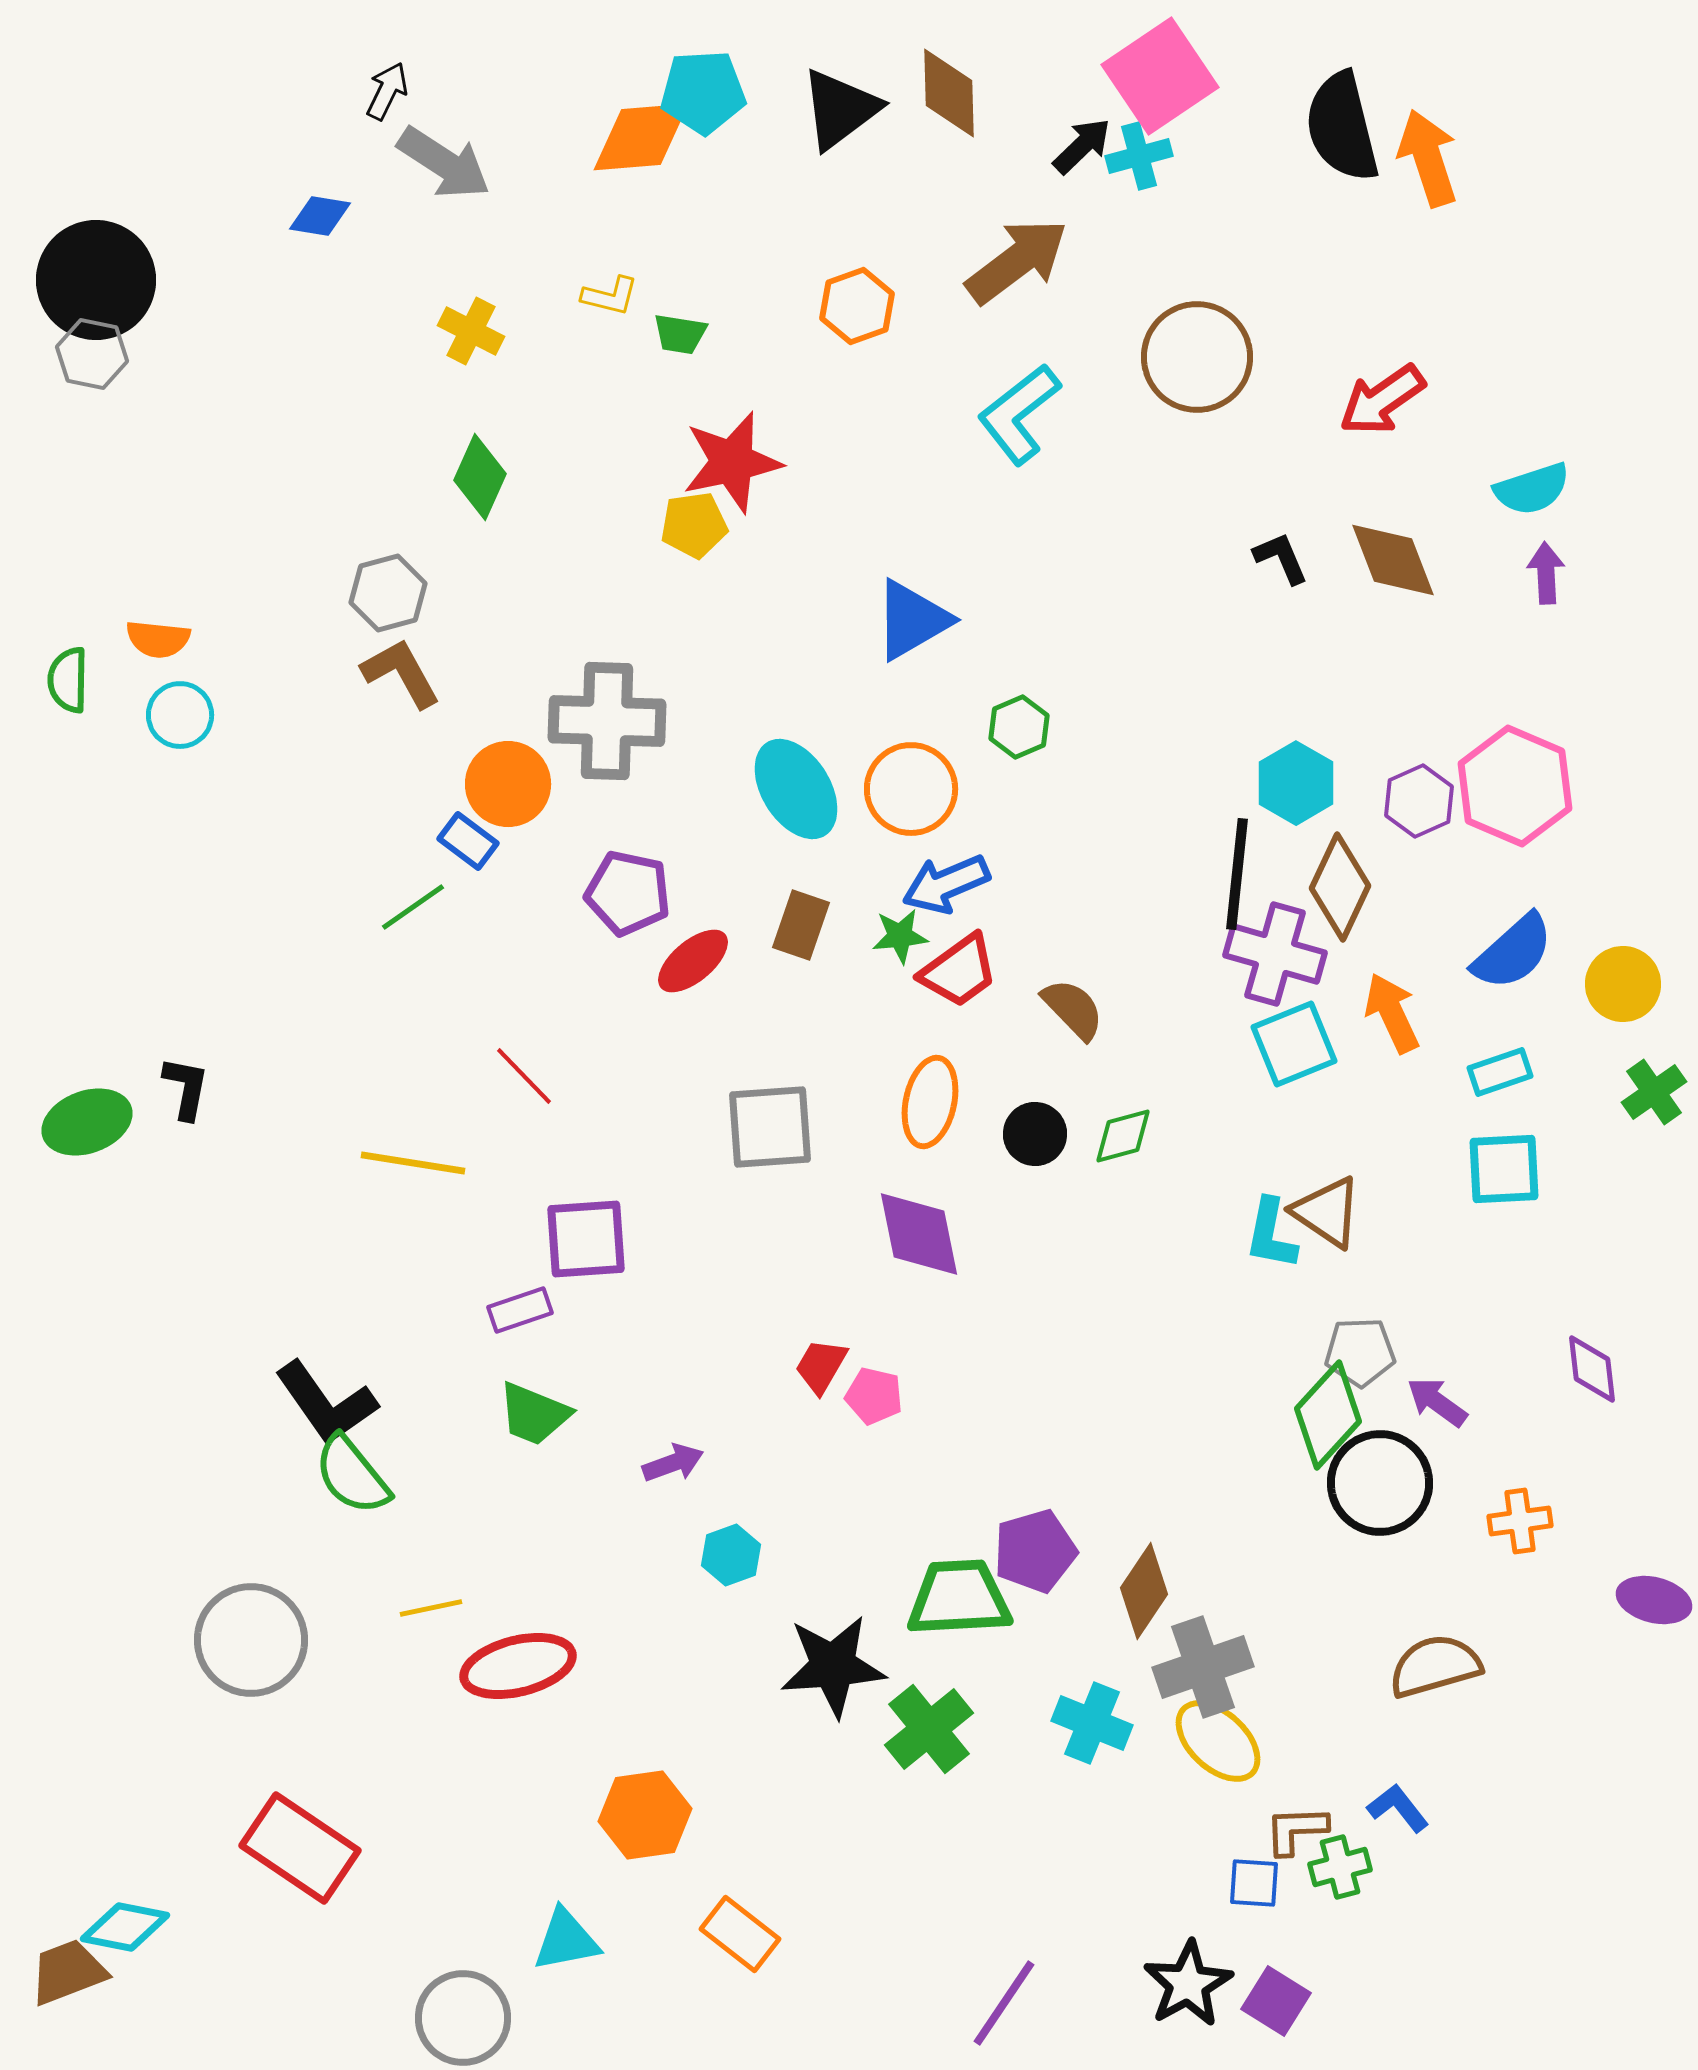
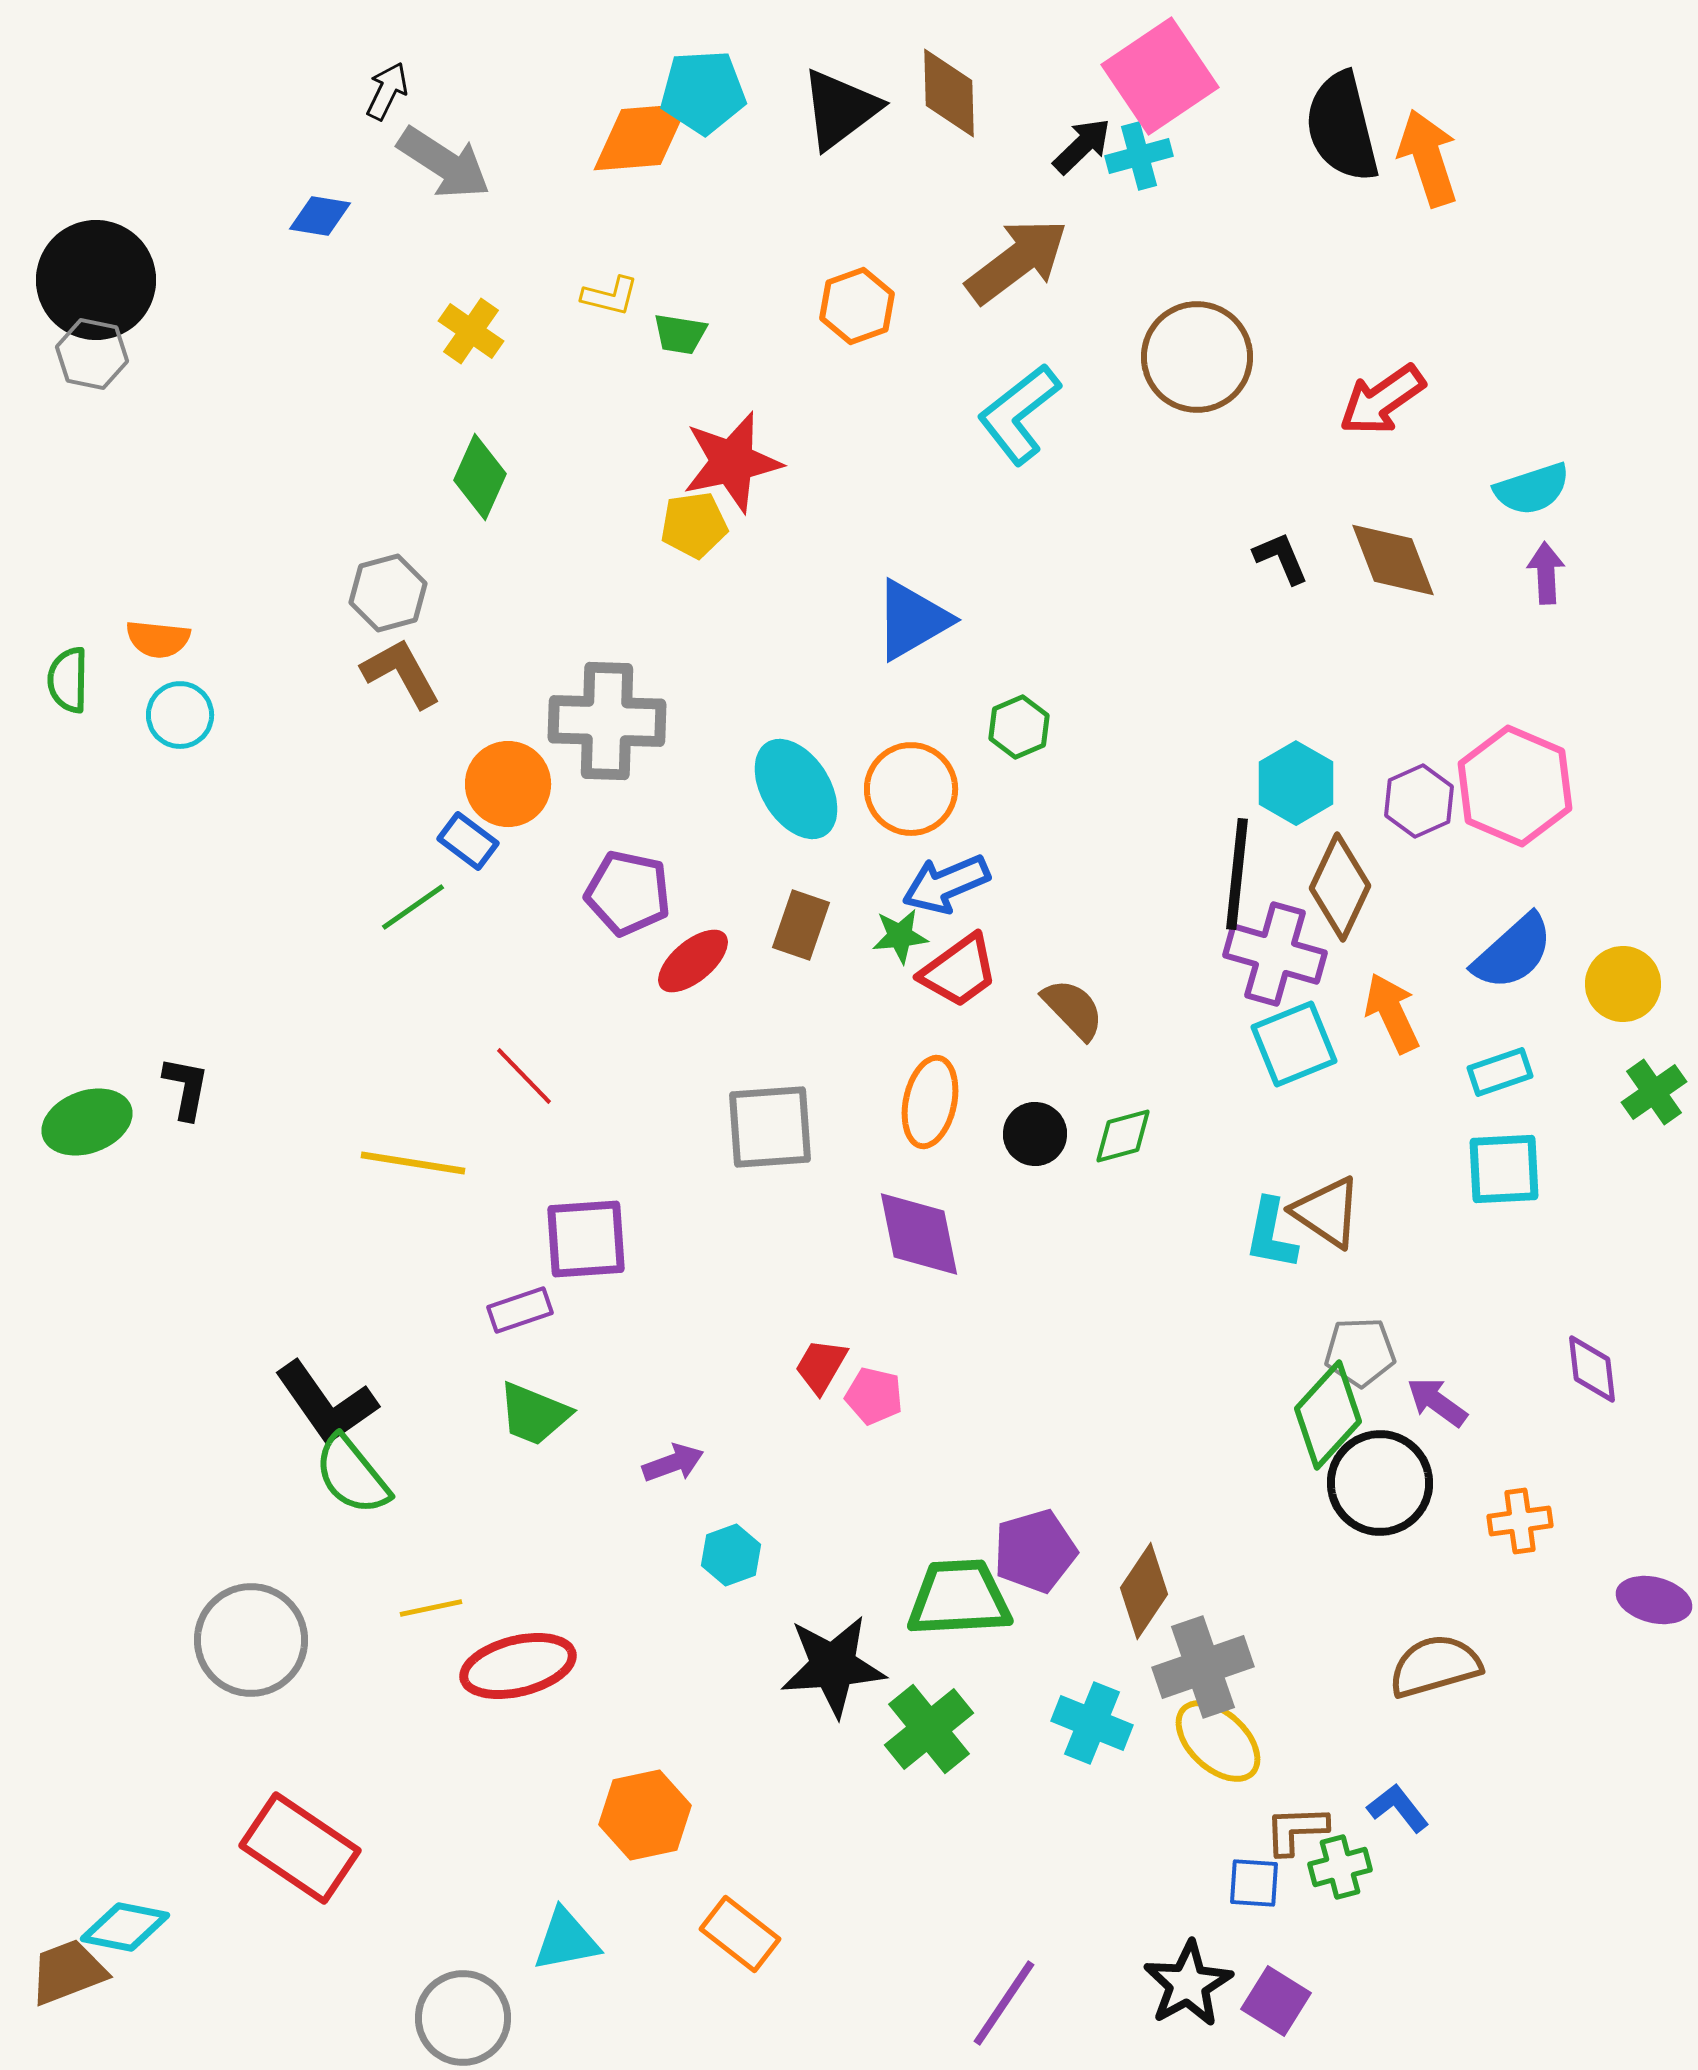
yellow cross at (471, 331): rotated 8 degrees clockwise
orange hexagon at (645, 1815): rotated 4 degrees counterclockwise
